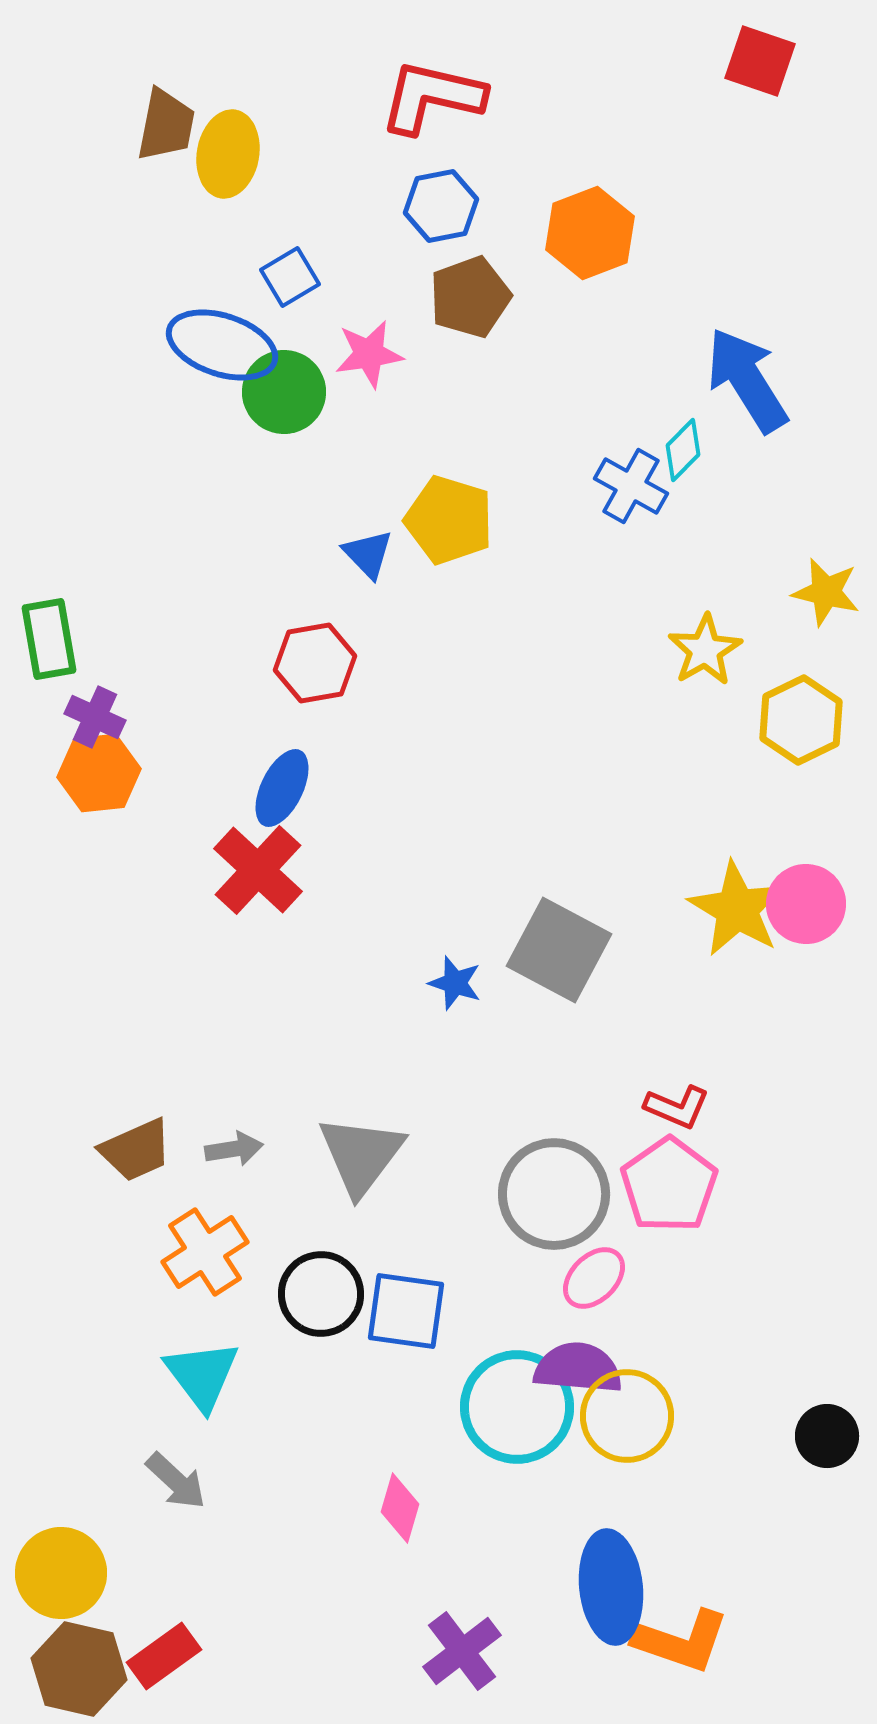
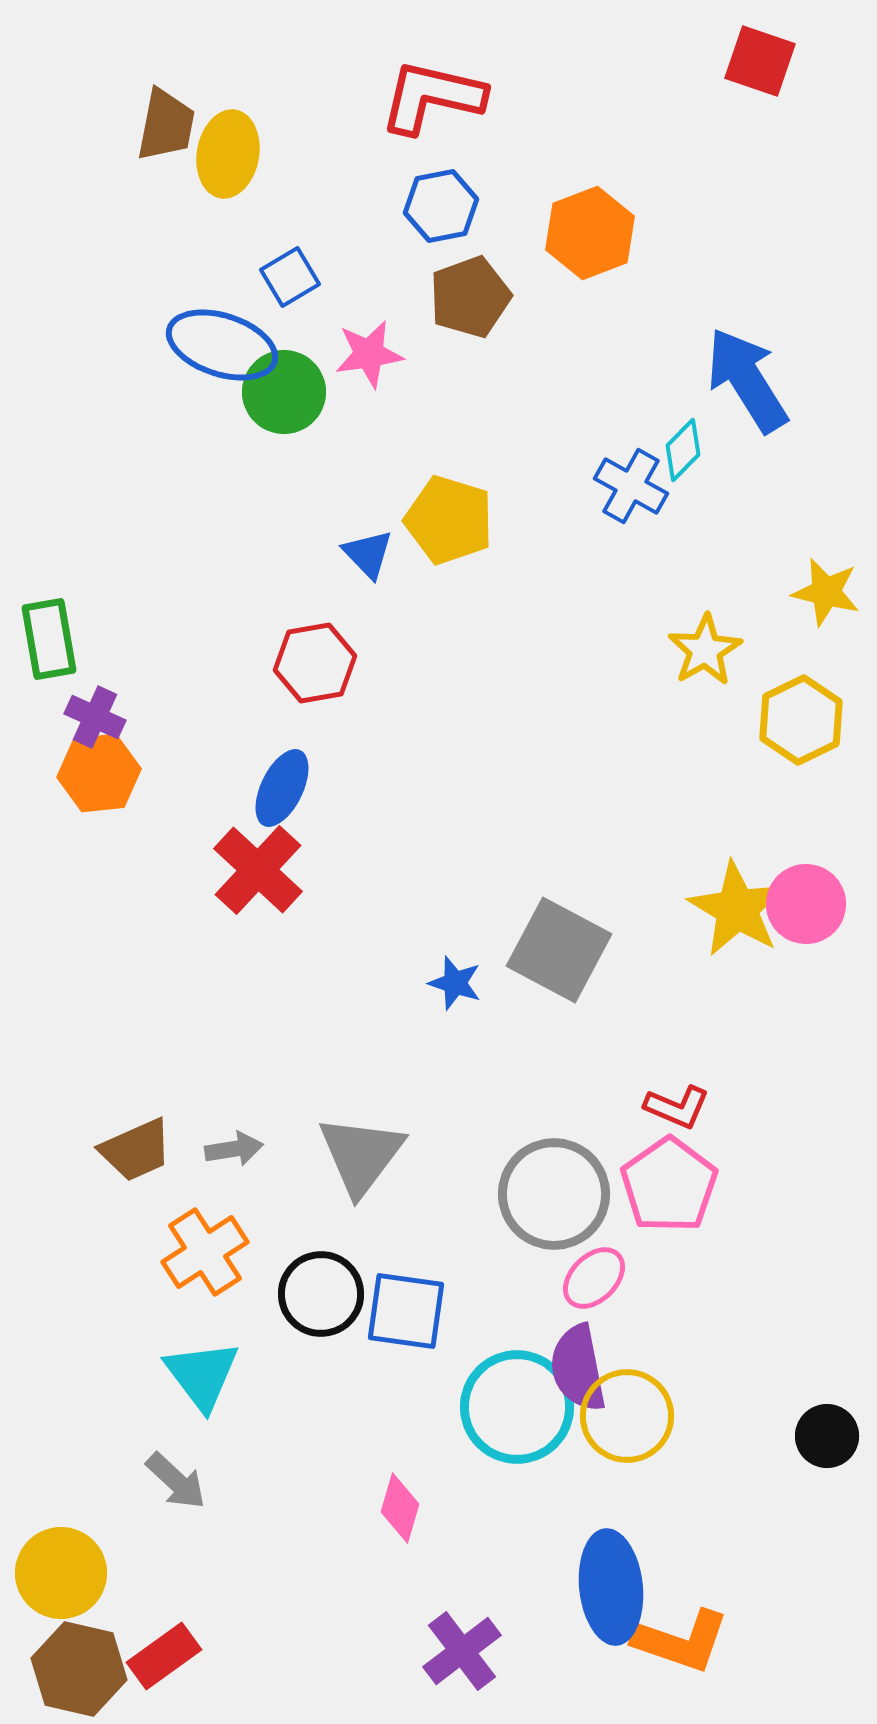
purple semicircle at (578, 1368): rotated 106 degrees counterclockwise
